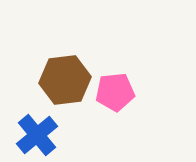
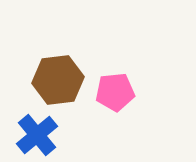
brown hexagon: moved 7 px left
